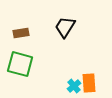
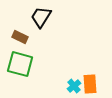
black trapezoid: moved 24 px left, 10 px up
brown rectangle: moved 1 px left, 4 px down; rotated 35 degrees clockwise
orange rectangle: moved 1 px right, 1 px down
